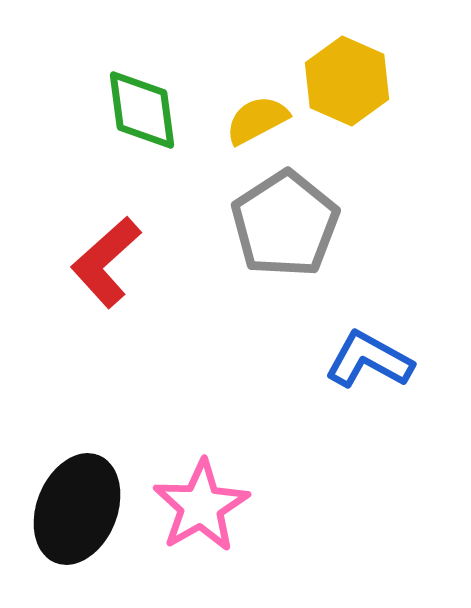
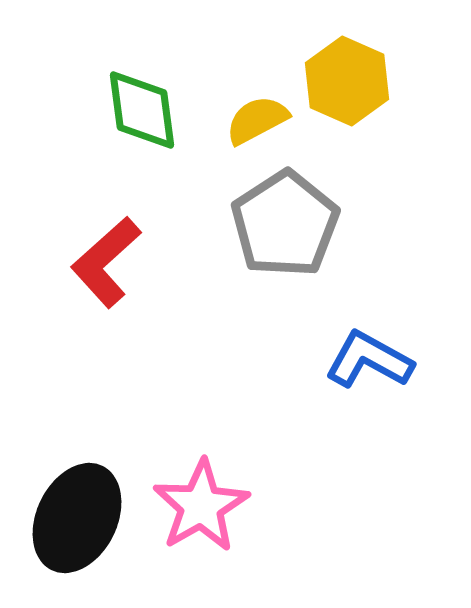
black ellipse: moved 9 px down; rotated 4 degrees clockwise
